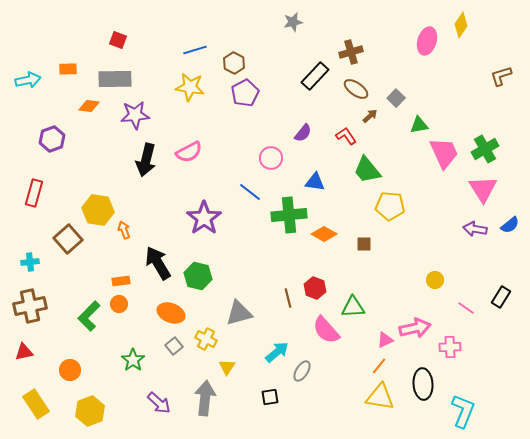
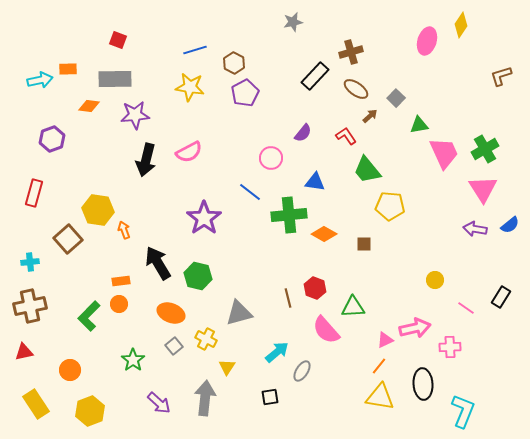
cyan arrow at (28, 80): moved 12 px right
